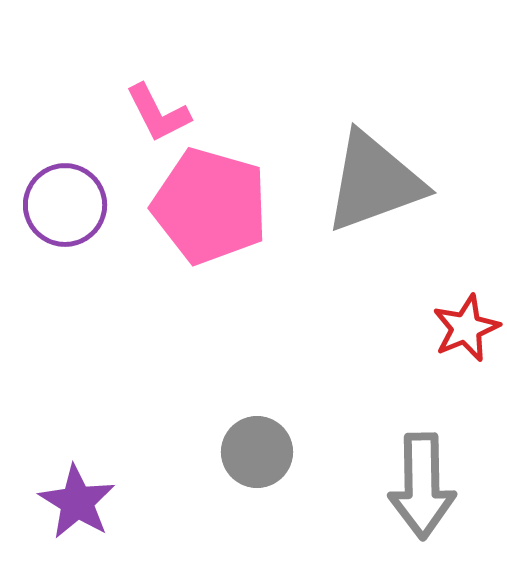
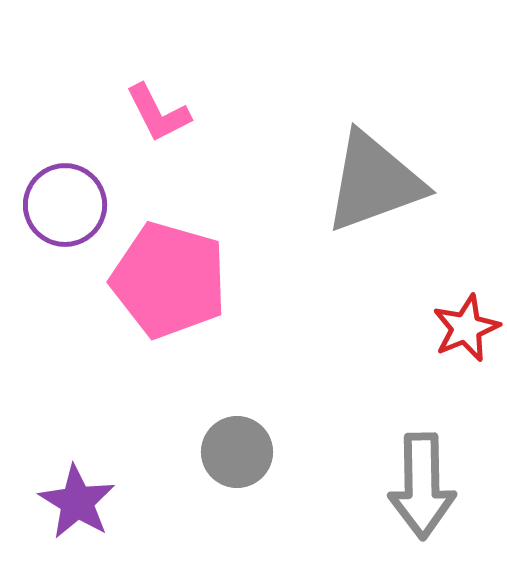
pink pentagon: moved 41 px left, 74 px down
gray circle: moved 20 px left
